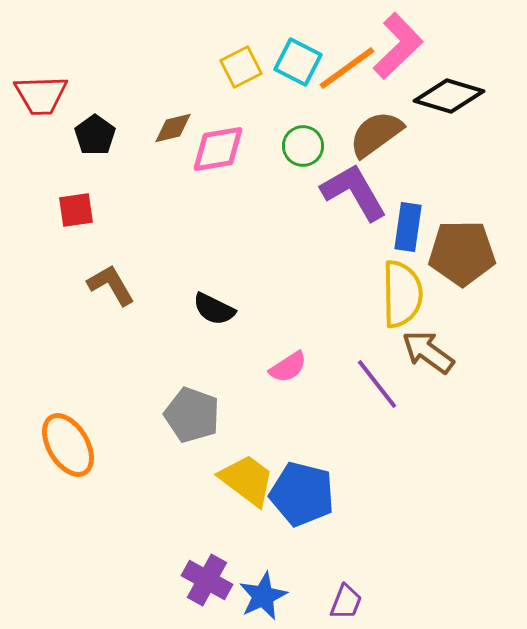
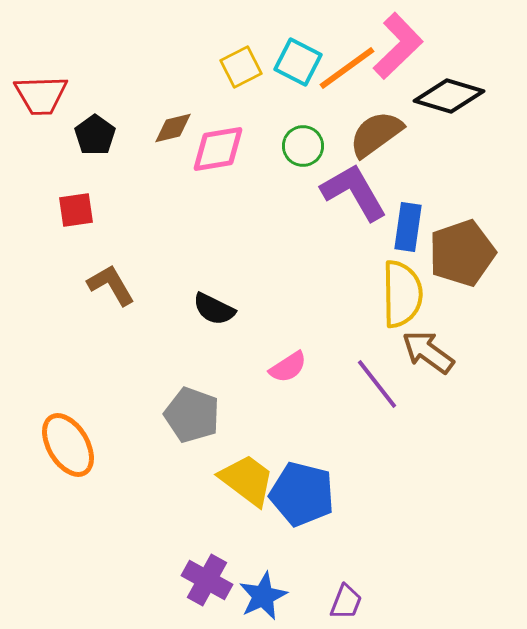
brown pentagon: rotated 18 degrees counterclockwise
